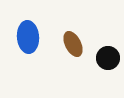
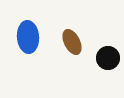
brown ellipse: moved 1 px left, 2 px up
